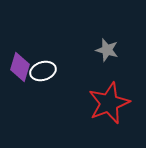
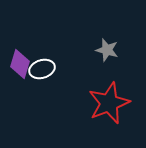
purple diamond: moved 3 px up
white ellipse: moved 1 px left, 2 px up
